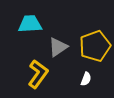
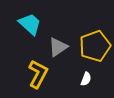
cyan trapezoid: rotated 45 degrees clockwise
yellow L-shape: rotated 8 degrees counterclockwise
